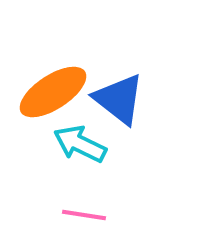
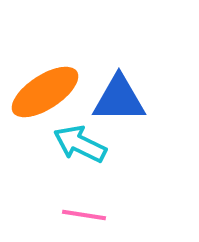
orange ellipse: moved 8 px left
blue triangle: rotated 38 degrees counterclockwise
